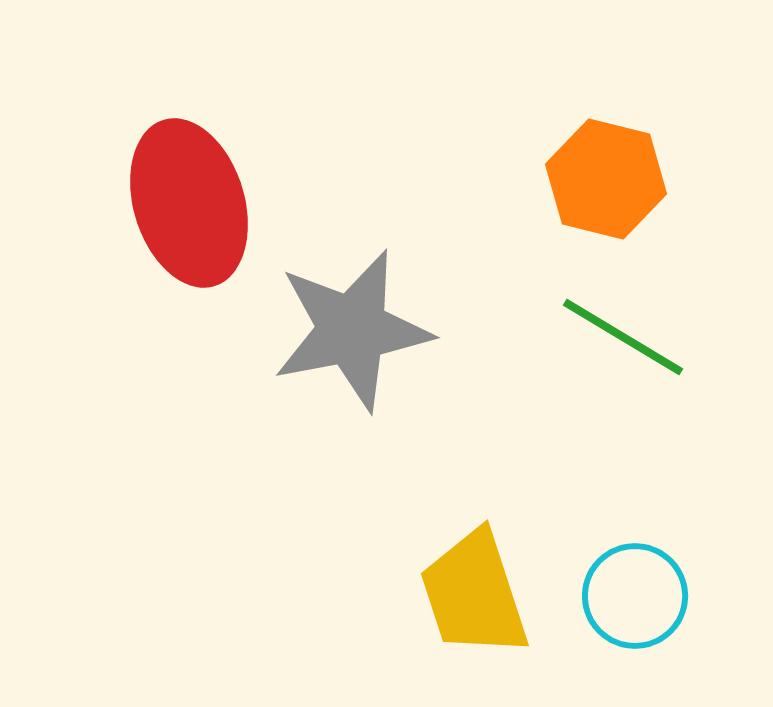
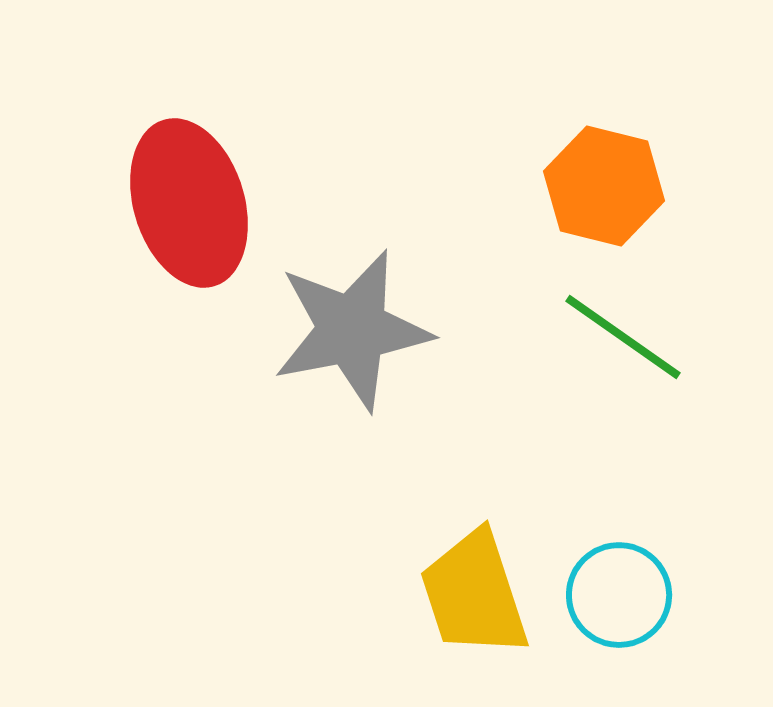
orange hexagon: moved 2 px left, 7 px down
green line: rotated 4 degrees clockwise
cyan circle: moved 16 px left, 1 px up
